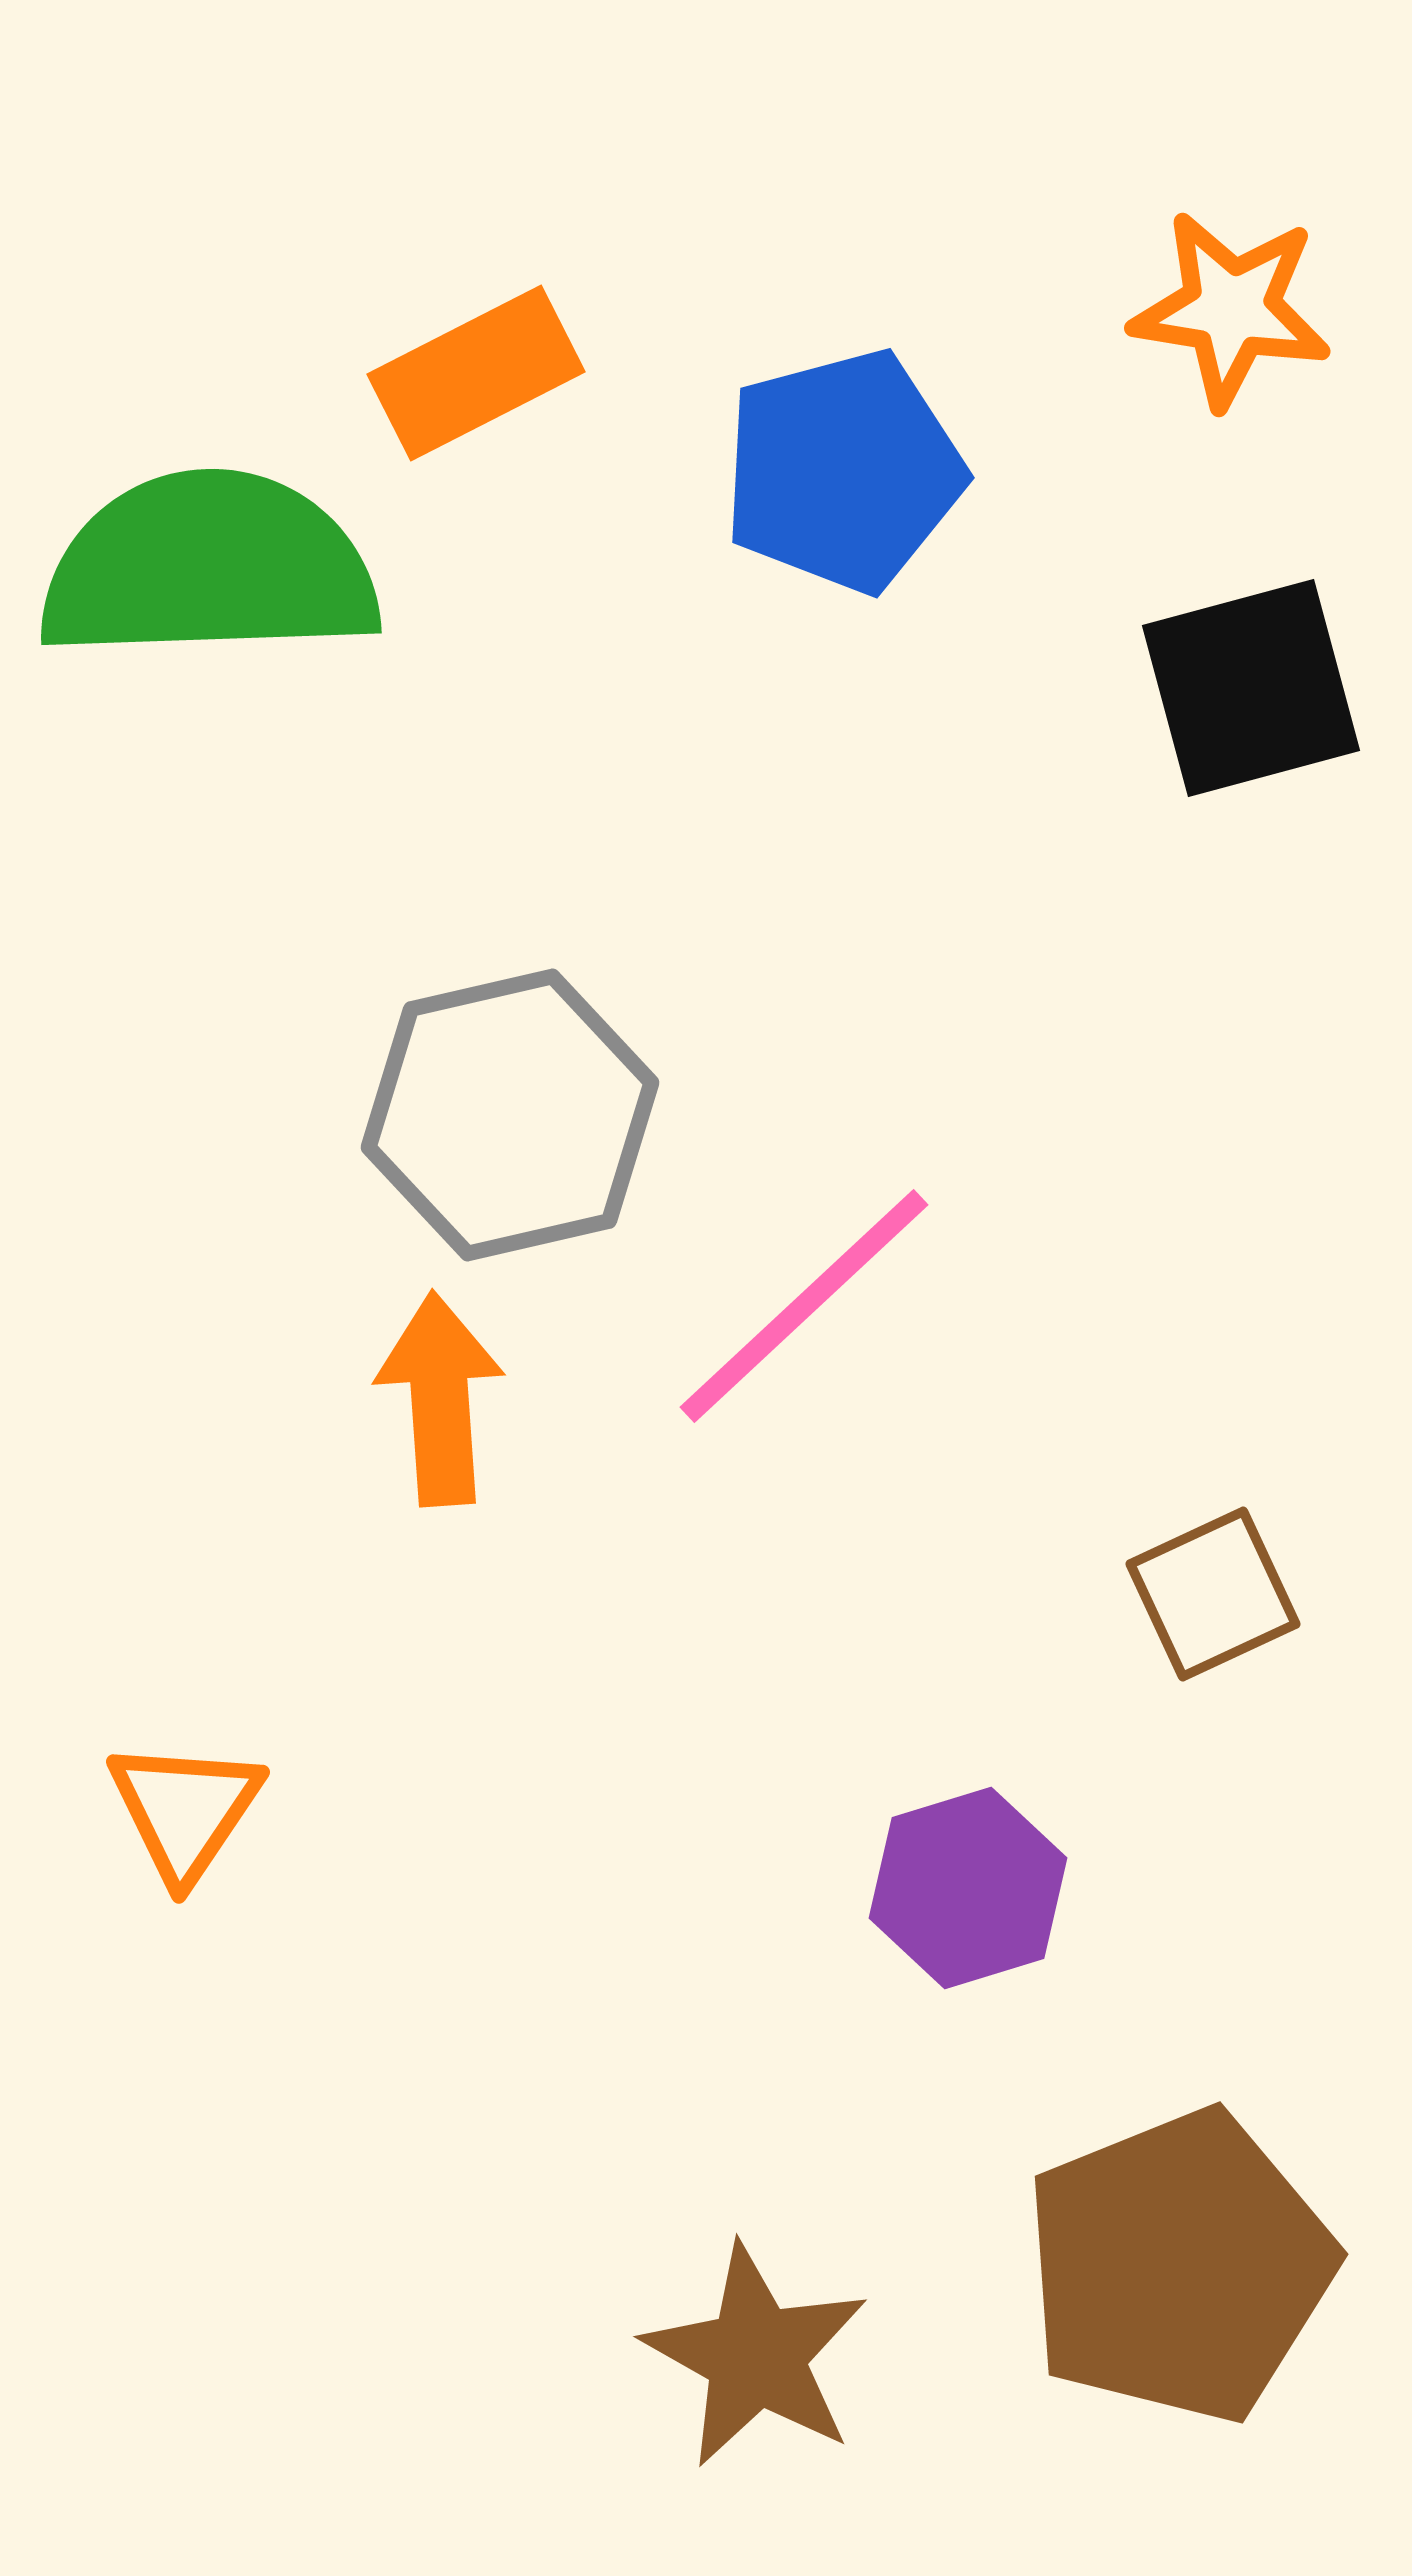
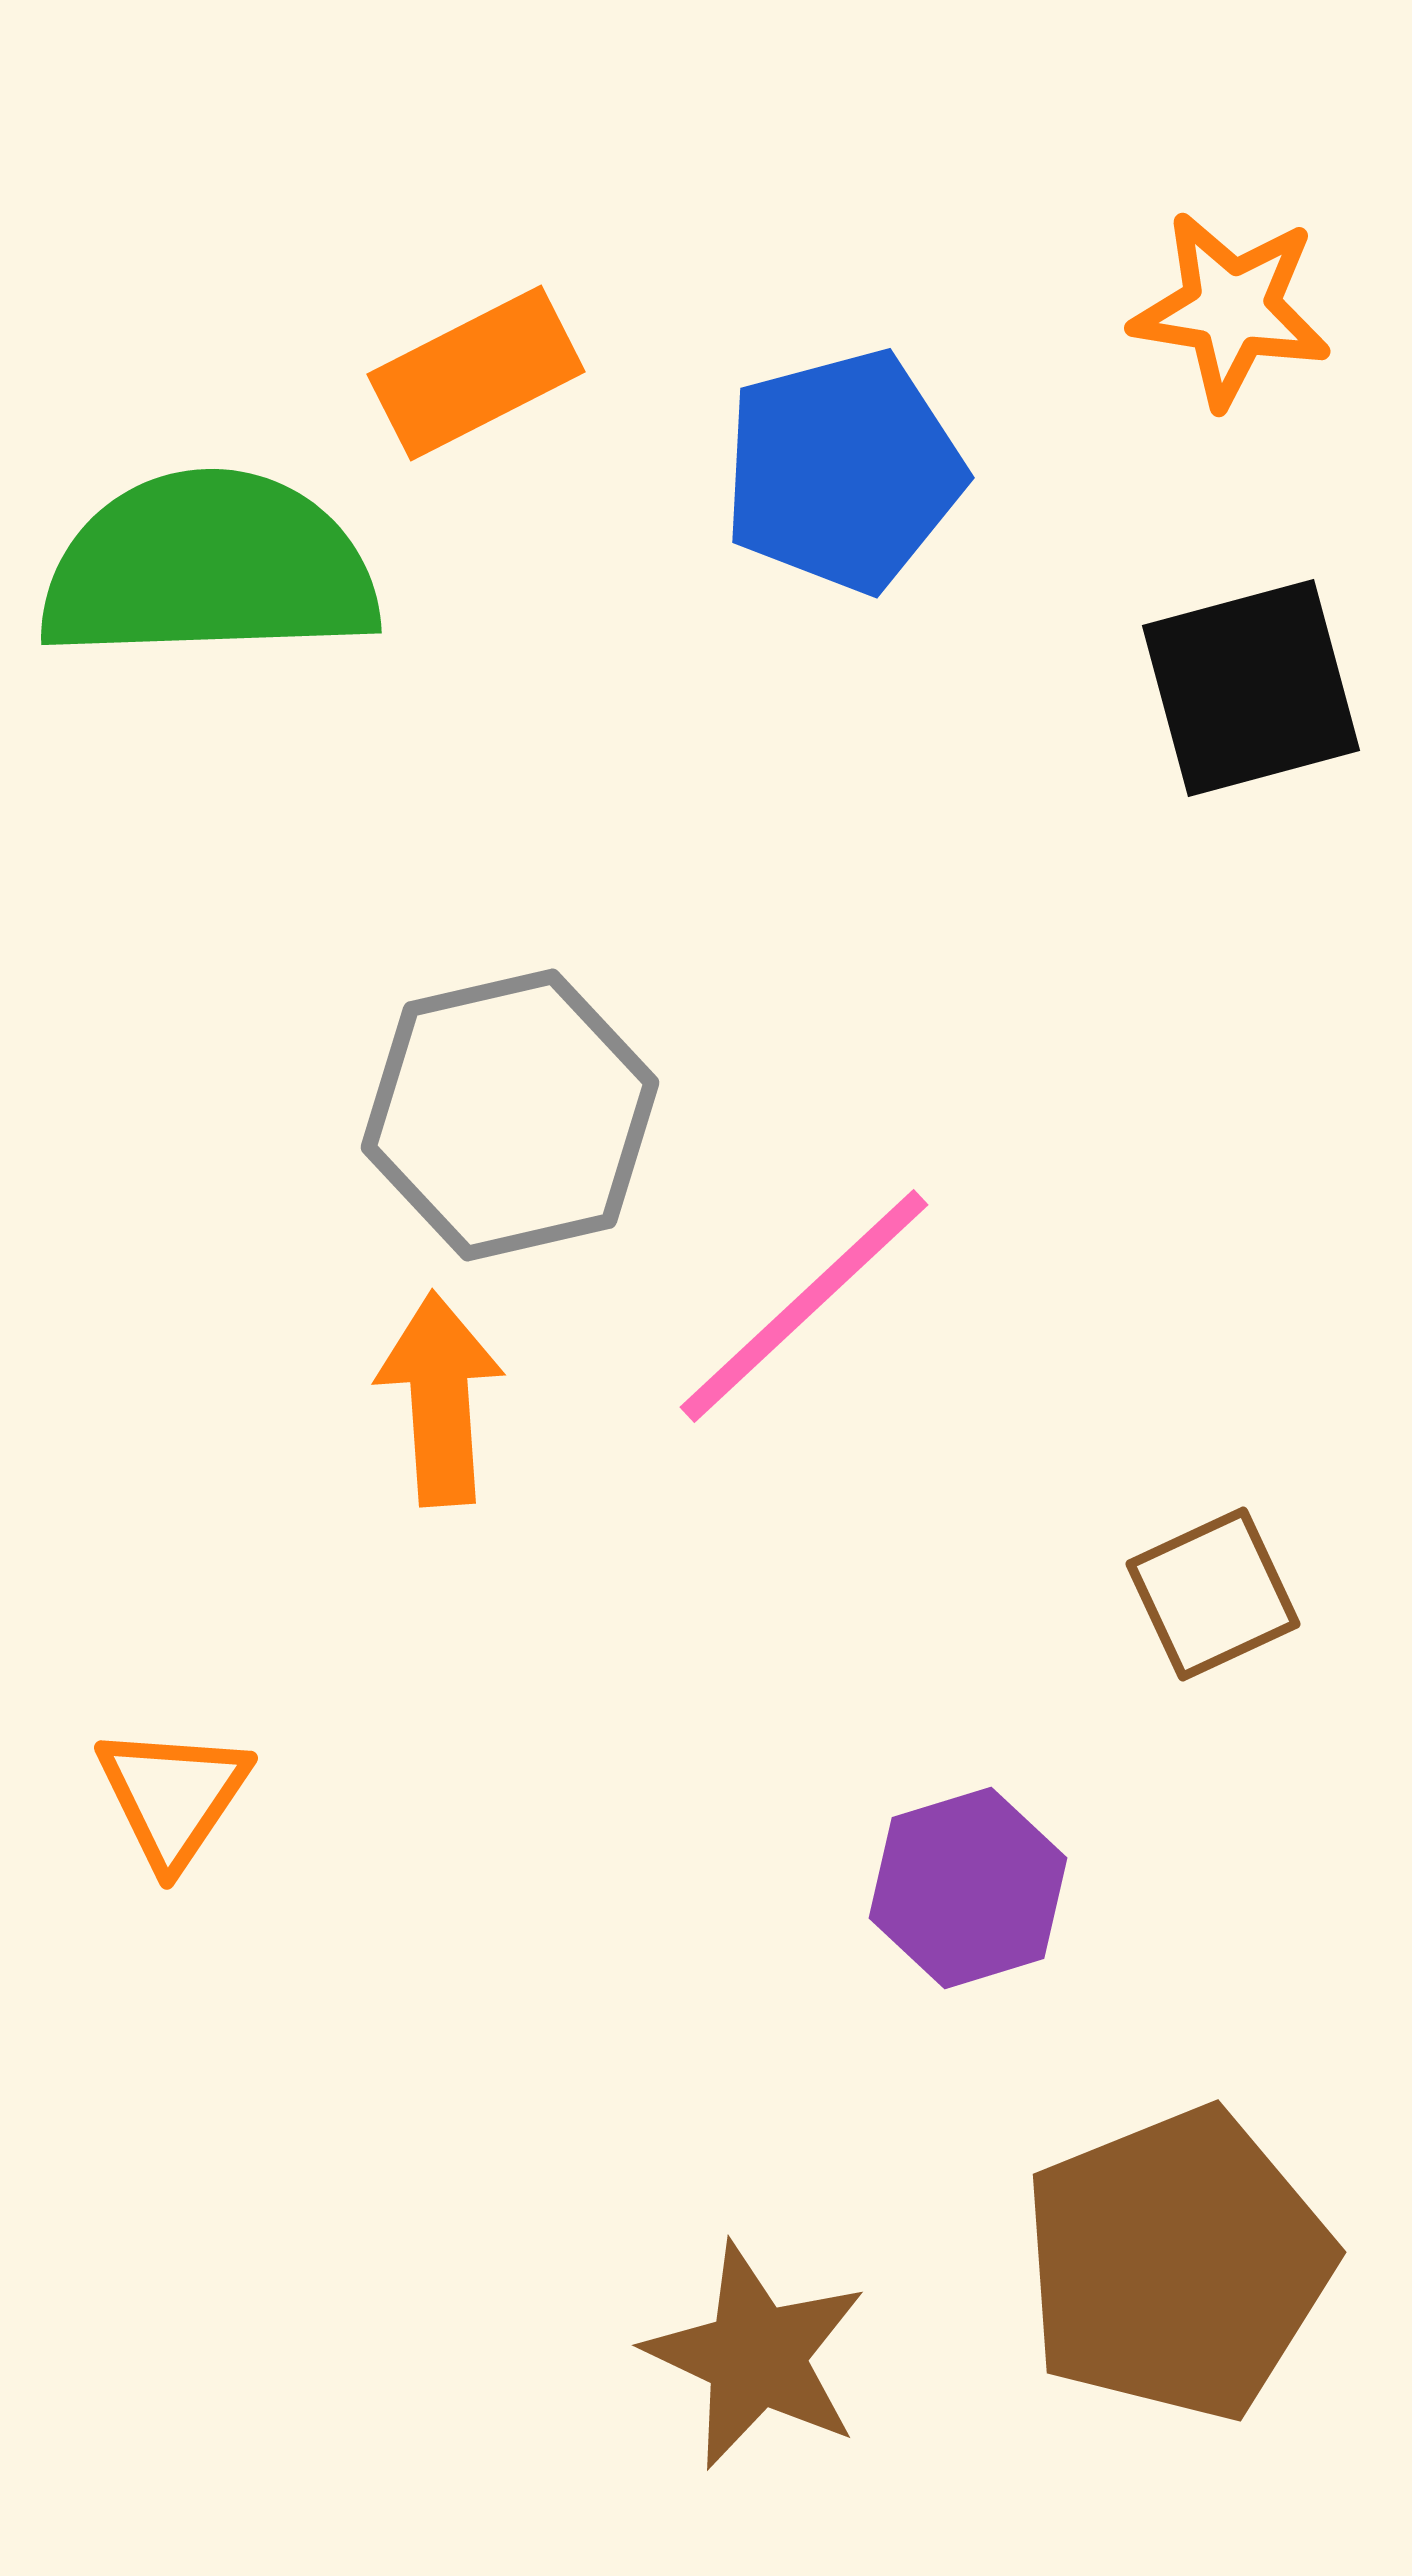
orange triangle: moved 12 px left, 14 px up
brown pentagon: moved 2 px left, 2 px up
brown star: rotated 4 degrees counterclockwise
